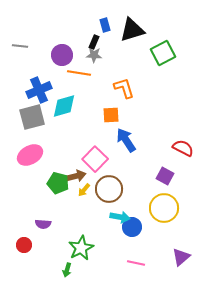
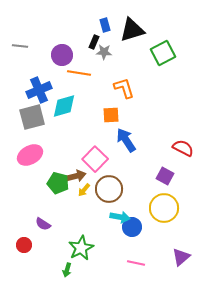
gray star: moved 10 px right, 3 px up
purple semicircle: rotated 28 degrees clockwise
